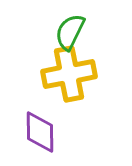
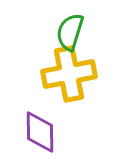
green semicircle: rotated 9 degrees counterclockwise
